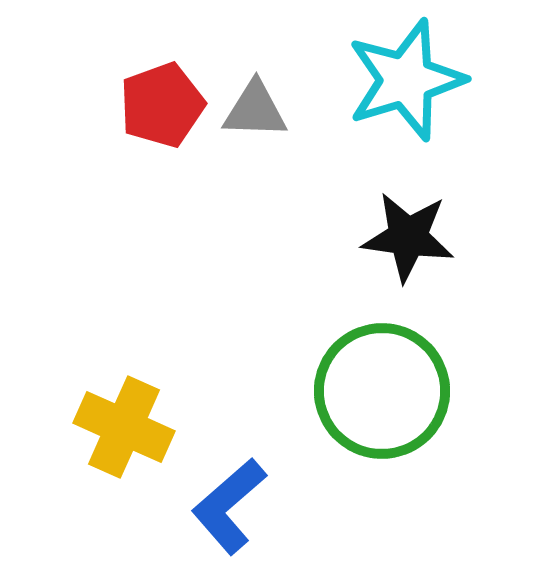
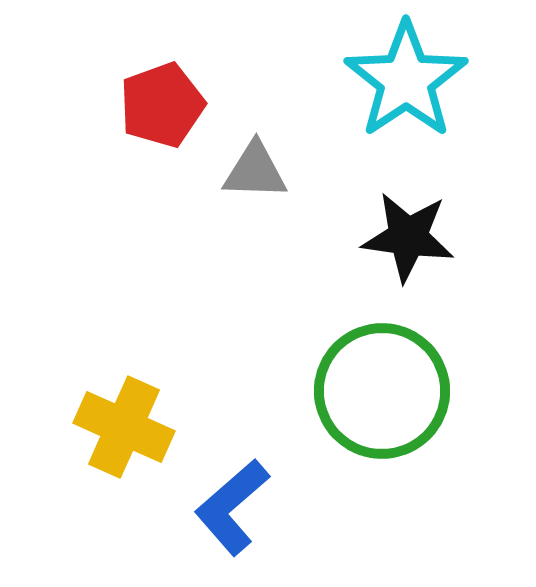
cyan star: rotated 17 degrees counterclockwise
gray triangle: moved 61 px down
blue L-shape: moved 3 px right, 1 px down
